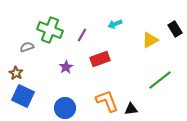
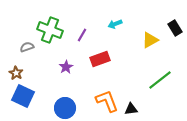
black rectangle: moved 1 px up
